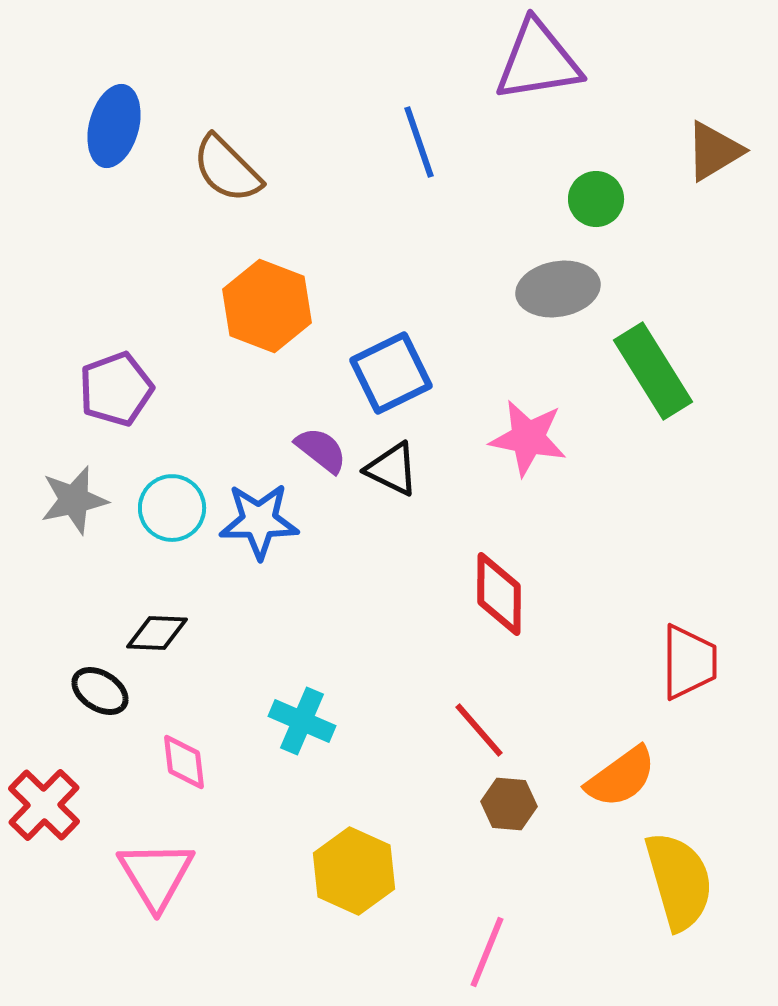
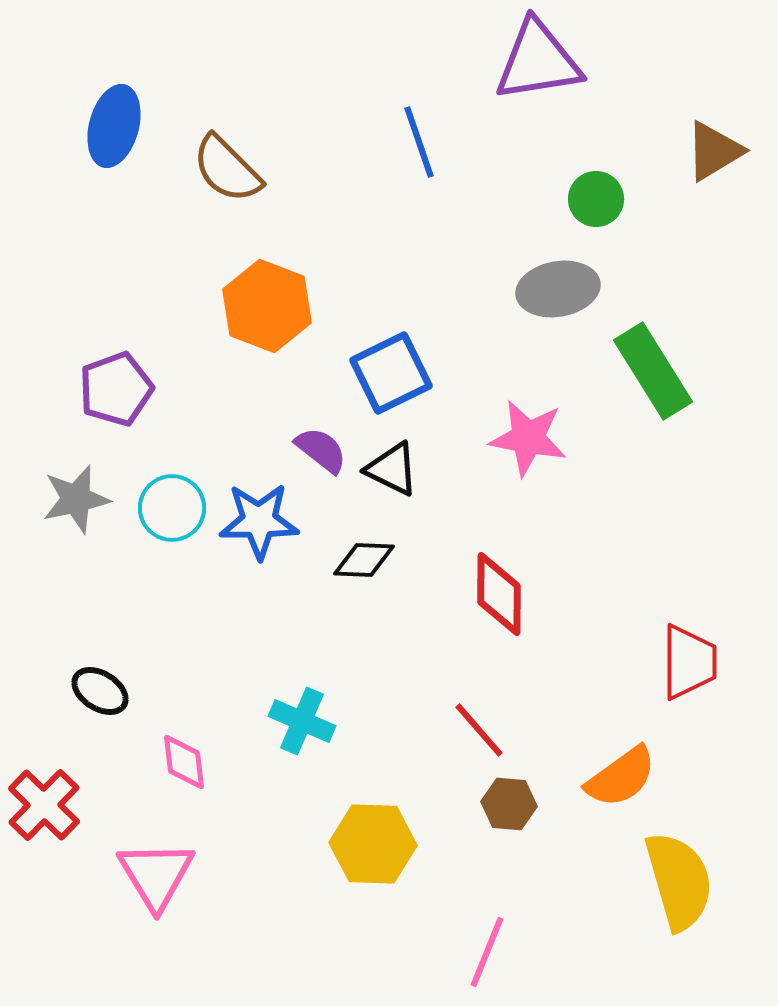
gray star: moved 2 px right, 1 px up
black diamond: moved 207 px right, 73 px up
yellow hexagon: moved 19 px right, 27 px up; rotated 22 degrees counterclockwise
